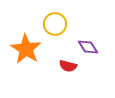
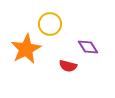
yellow circle: moved 5 px left
orange star: rotated 12 degrees clockwise
